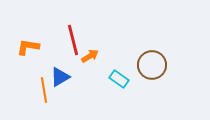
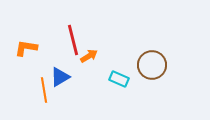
orange L-shape: moved 2 px left, 1 px down
orange arrow: moved 1 px left
cyan rectangle: rotated 12 degrees counterclockwise
